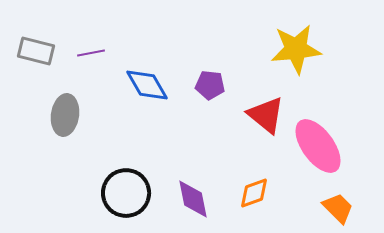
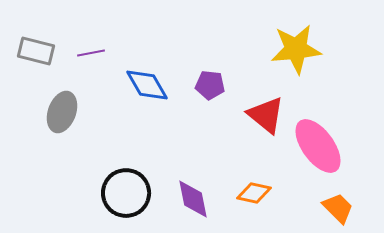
gray ellipse: moved 3 px left, 3 px up; rotated 12 degrees clockwise
orange diamond: rotated 32 degrees clockwise
